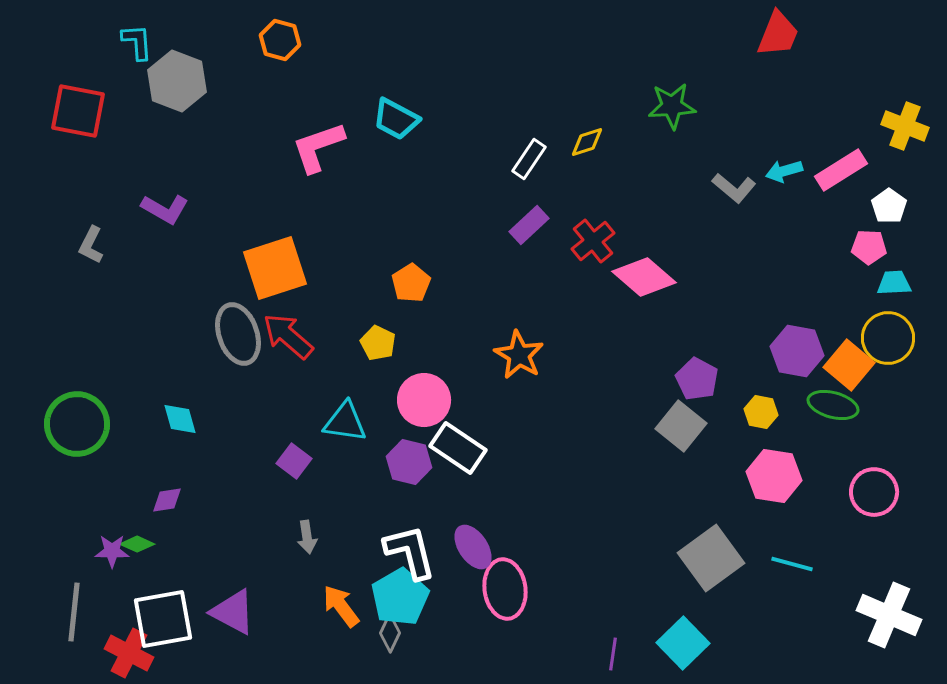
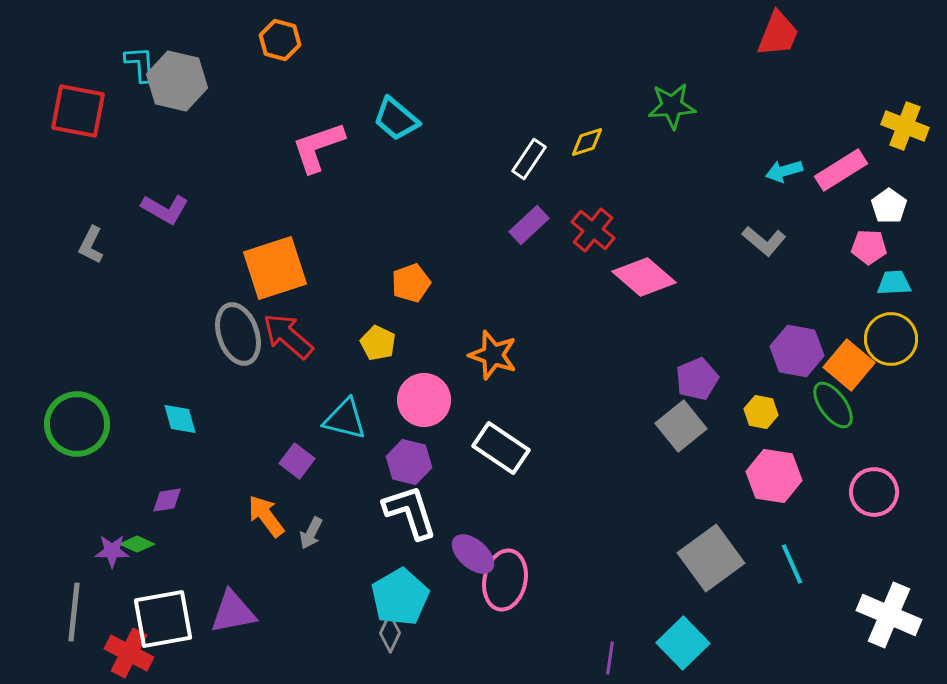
cyan L-shape at (137, 42): moved 3 px right, 22 px down
gray hexagon at (177, 81): rotated 8 degrees counterclockwise
cyan trapezoid at (396, 119): rotated 12 degrees clockwise
gray L-shape at (734, 188): moved 30 px right, 53 px down
red cross at (593, 241): moved 11 px up; rotated 12 degrees counterclockwise
orange pentagon at (411, 283): rotated 12 degrees clockwise
yellow circle at (888, 338): moved 3 px right, 1 px down
orange star at (519, 355): moved 26 px left; rotated 12 degrees counterclockwise
purple pentagon at (697, 379): rotated 21 degrees clockwise
green ellipse at (833, 405): rotated 39 degrees clockwise
cyan triangle at (345, 422): moved 3 px up; rotated 6 degrees clockwise
gray square at (681, 426): rotated 12 degrees clockwise
white rectangle at (458, 448): moved 43 px right
purple square at (294, 461): moved 3 px right
gray arrow at (307, 537): moved 4 px right, 4 px up; rotated 36 degrees clockwise
purple ellipse at (473, 547): moved 7 px down; rotated 15 degrees counterclockwise
white L-shape at (410, 552): moved 40 px up; rotated 4 degrees counterclockwise
cyan line at (792, 564): rotated 51 degrees clockwise
pink ellipse at (505, 589): moved 9 px up; rotated 20 degrees clockwise
orange arrow at (341, 606): moved 75 px left, 90 px up
purple triangle at (233, 612): rotated 39 degrees counterclockwise
purple line at (613, 654): moved 3 px left, 4 px down
